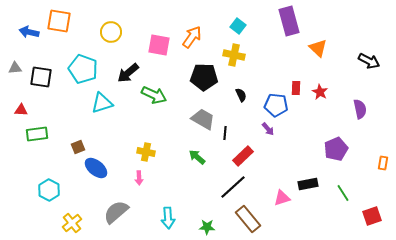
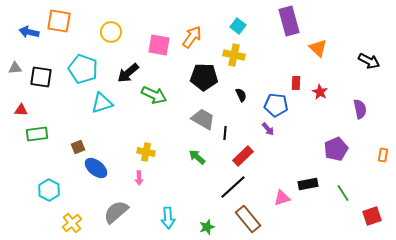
red rectangle at (296, 88): moved 5 px up
orange rectangle at (383, 163): moved 8 px up
green star at (207, 227): rotated 21 degrees counterclockwise
